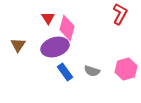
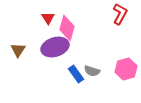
brown triangle: moved 5 px down
blue rectangle: moved 11 px right, 2 px down
